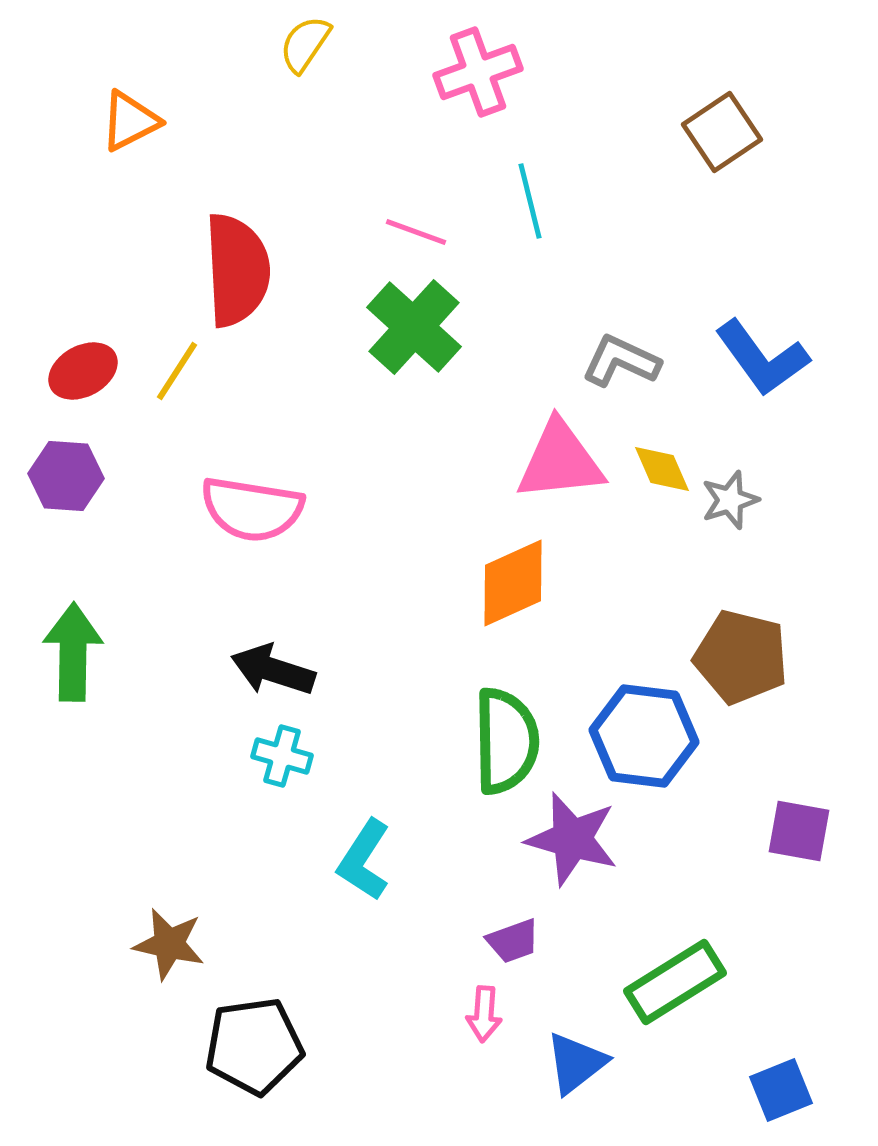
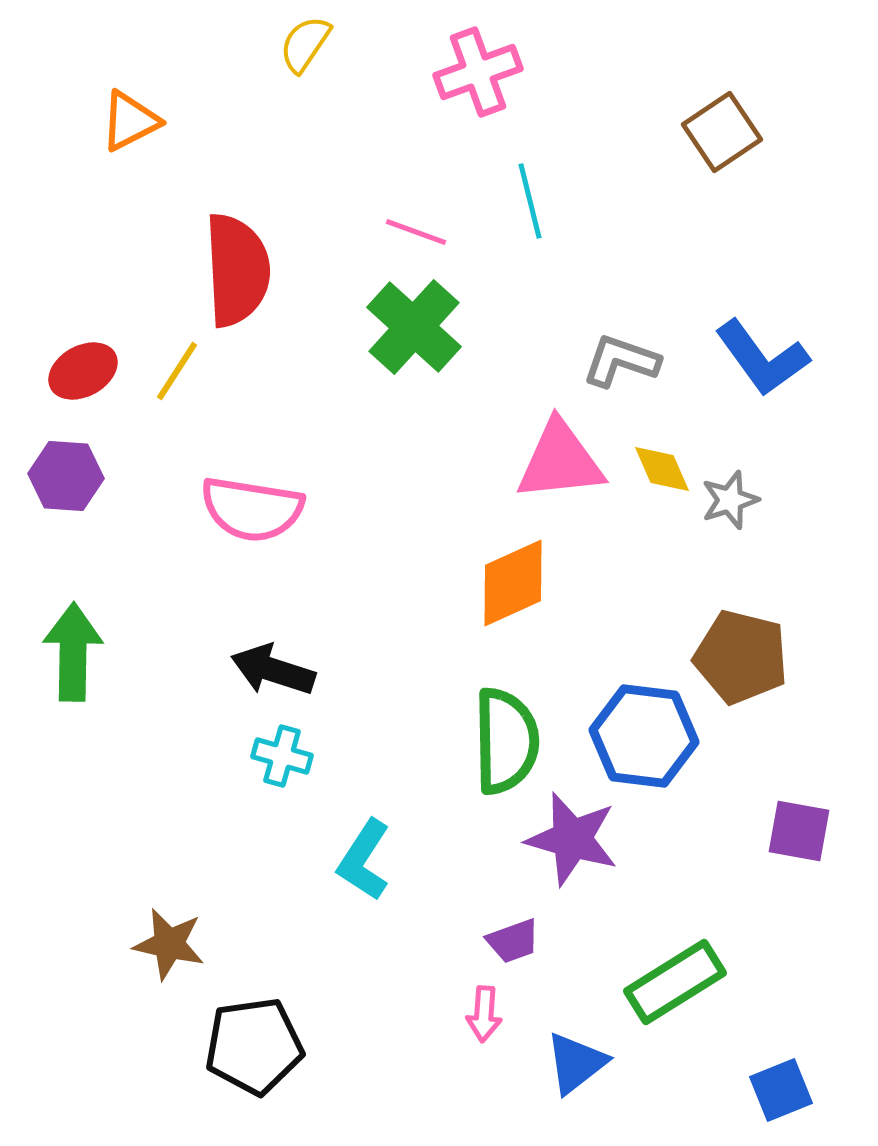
gray L-shape: rotated 6 degrees counterclockwise
